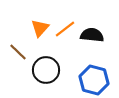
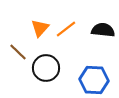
orange line: moved 1 px right
black semicircle: moved 11 px right, 5 px up
black circle: moved 2 px up
blue hexagon: rotated 12 degrees counterclockwise
